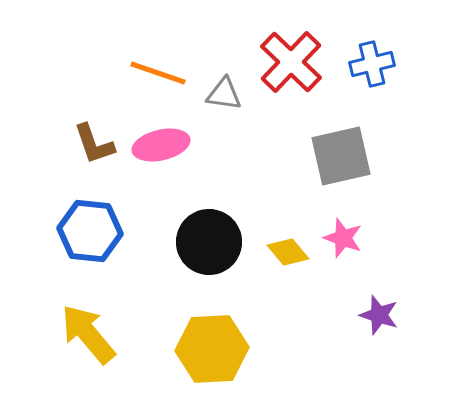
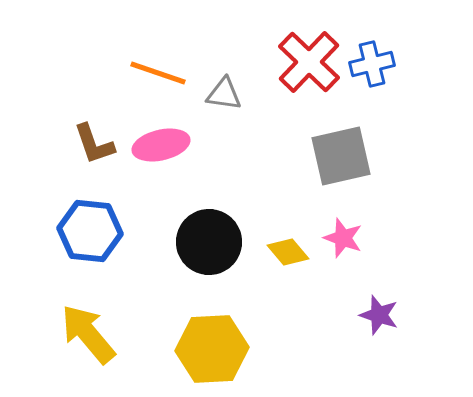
red cross: moved 18 px right
